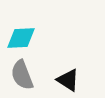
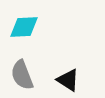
cyan diamond: moved 3 px right, 11 px up
